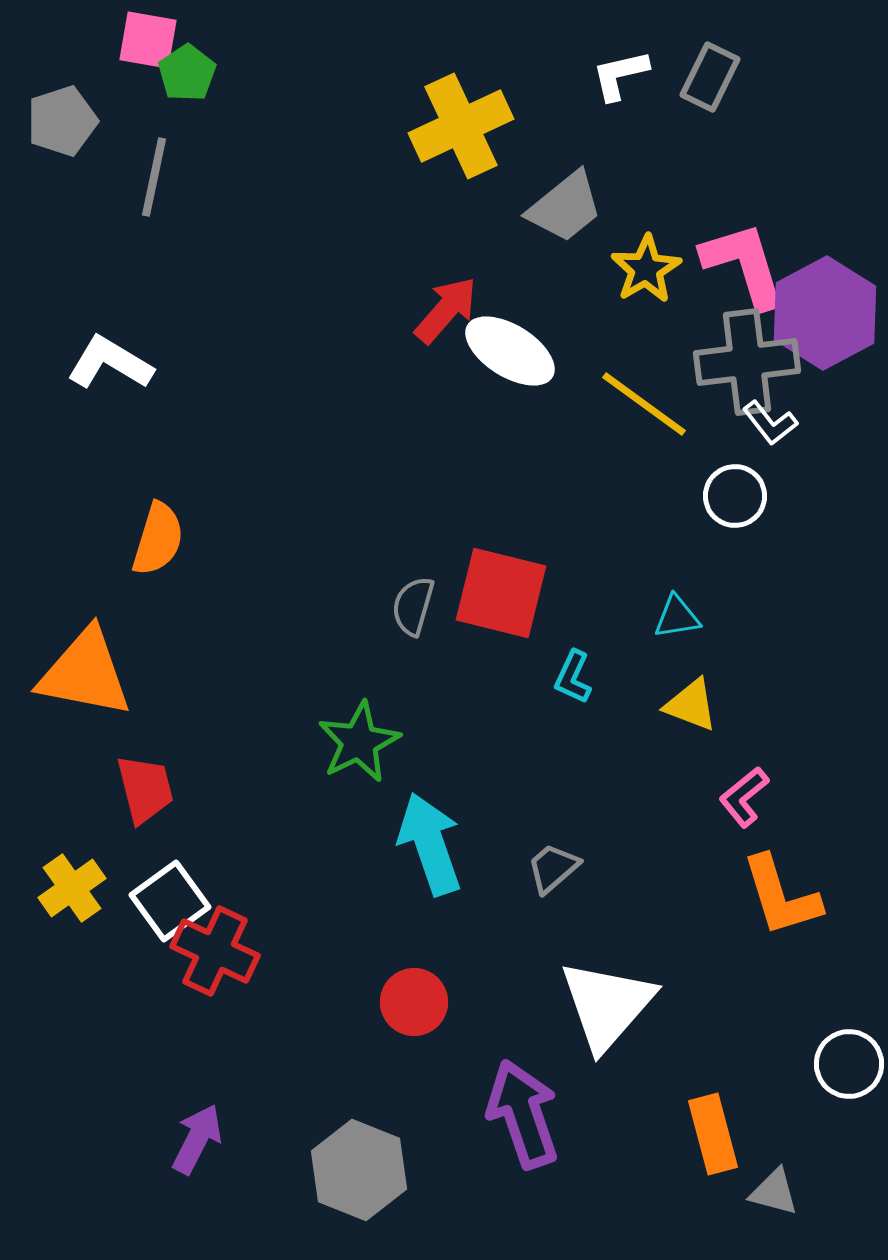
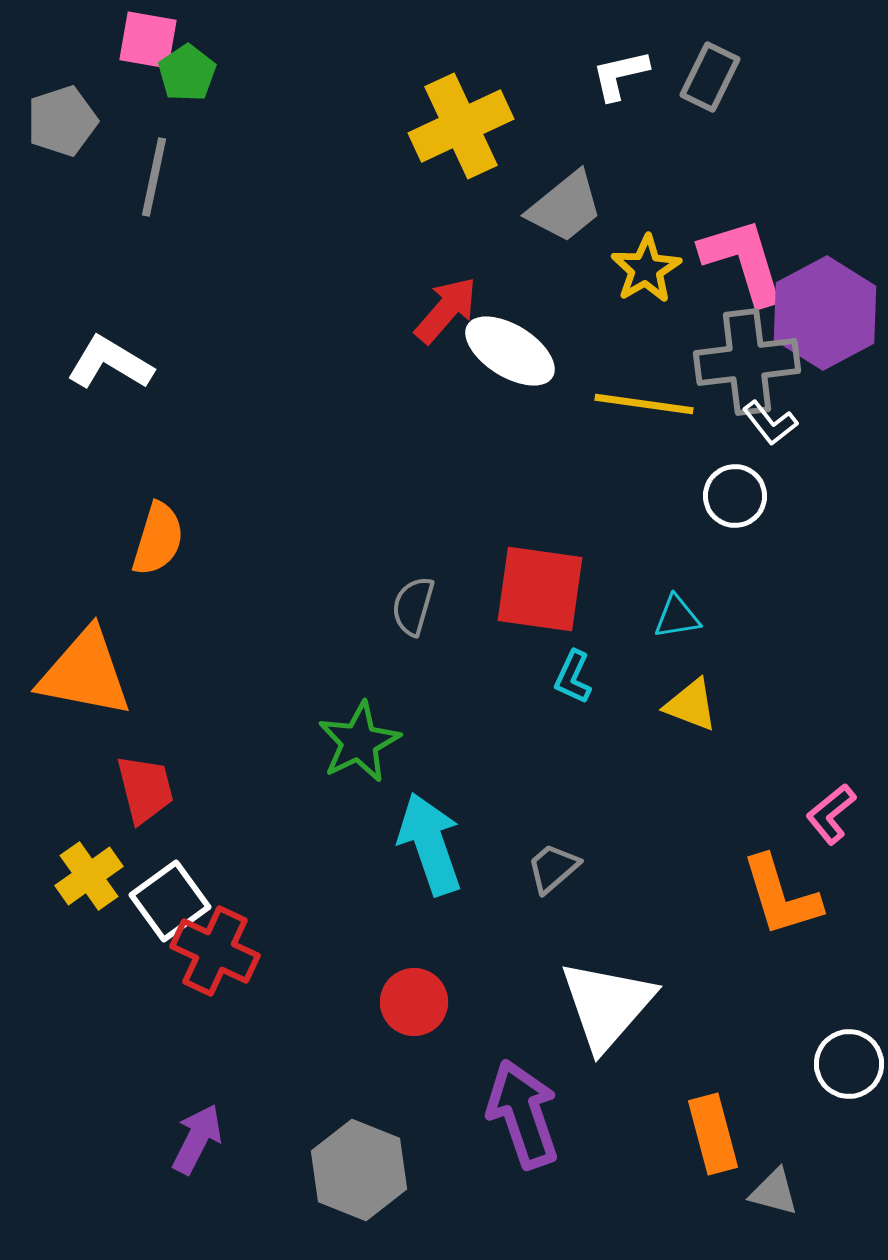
pink L-shape at (744, 265): moved 1 px left, 4 px up
yellow line at (644, 404): rotated 28 degrees counterclockwise
red square at (501, 593): moved 39 px right, 4 px up; rotated 6 degrees counterclockwise
pink L-shape at (744, 797): moved 87 px right, 17 px down
yellow cross at (72, 888): moved 17 px right, 12 px up
